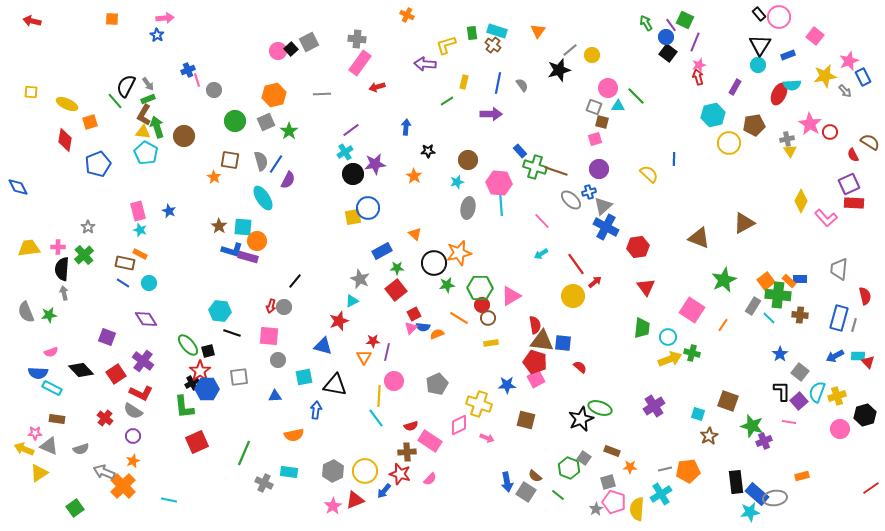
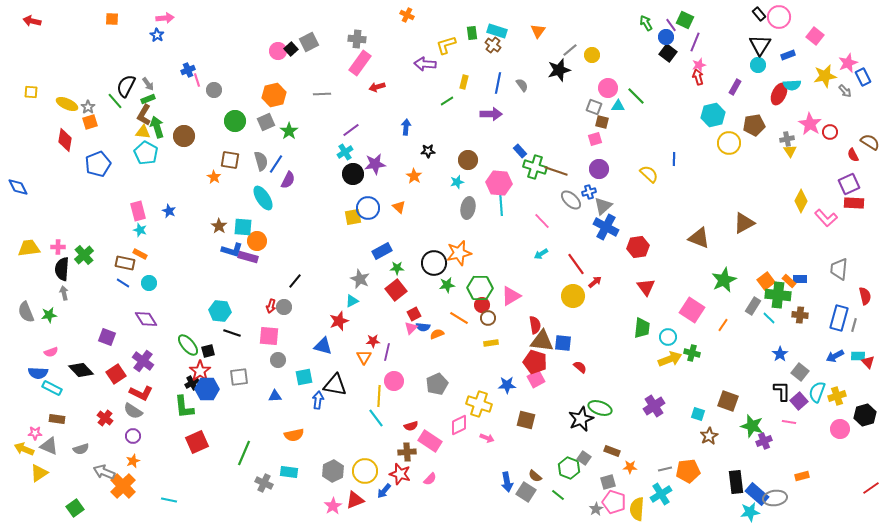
pink star at (849, 61): moved 1 px left, 2 px down
gray star at (88, 227): moved 120 px up
orange triangle at (415, 234): moved 16 px left, 27 px up
blue arrow at (316, 410): moved 2 px right, 10 px up
